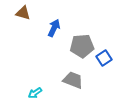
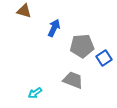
brown triangle: moved 1 px right, 2 px up
